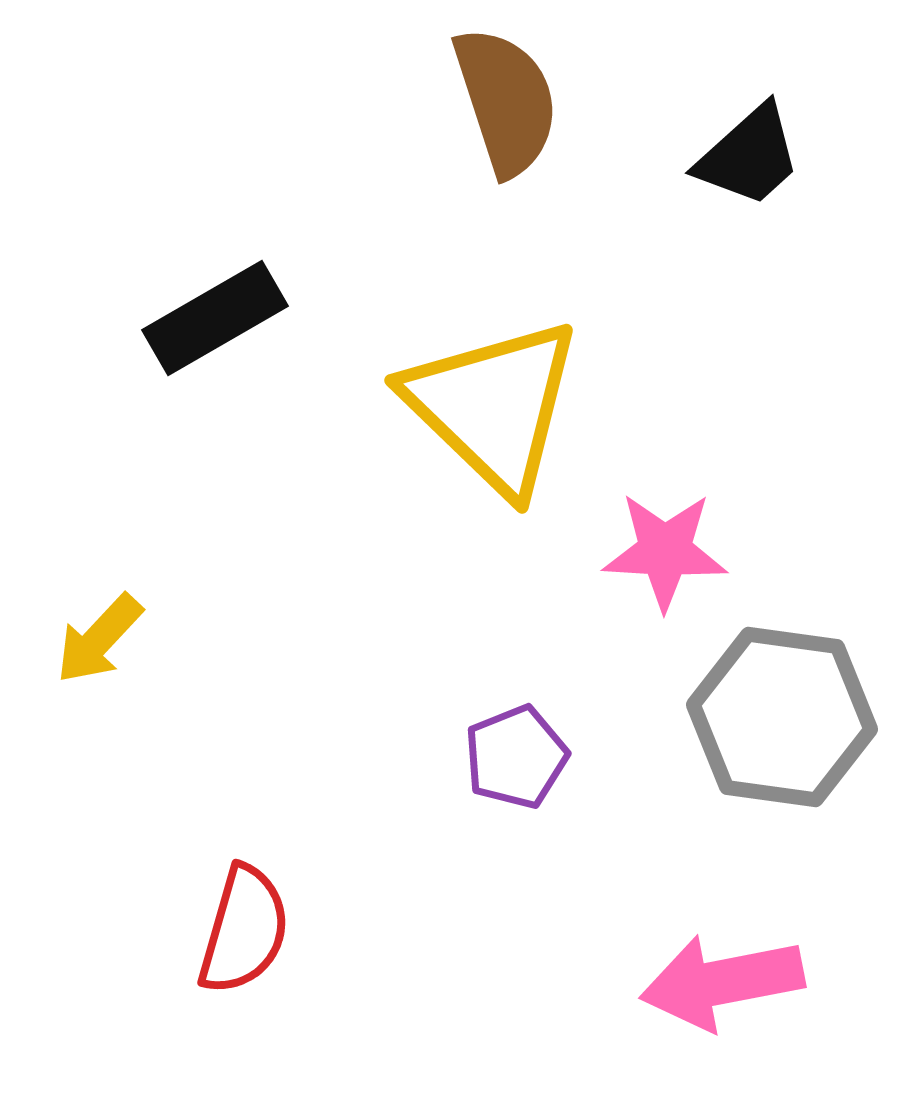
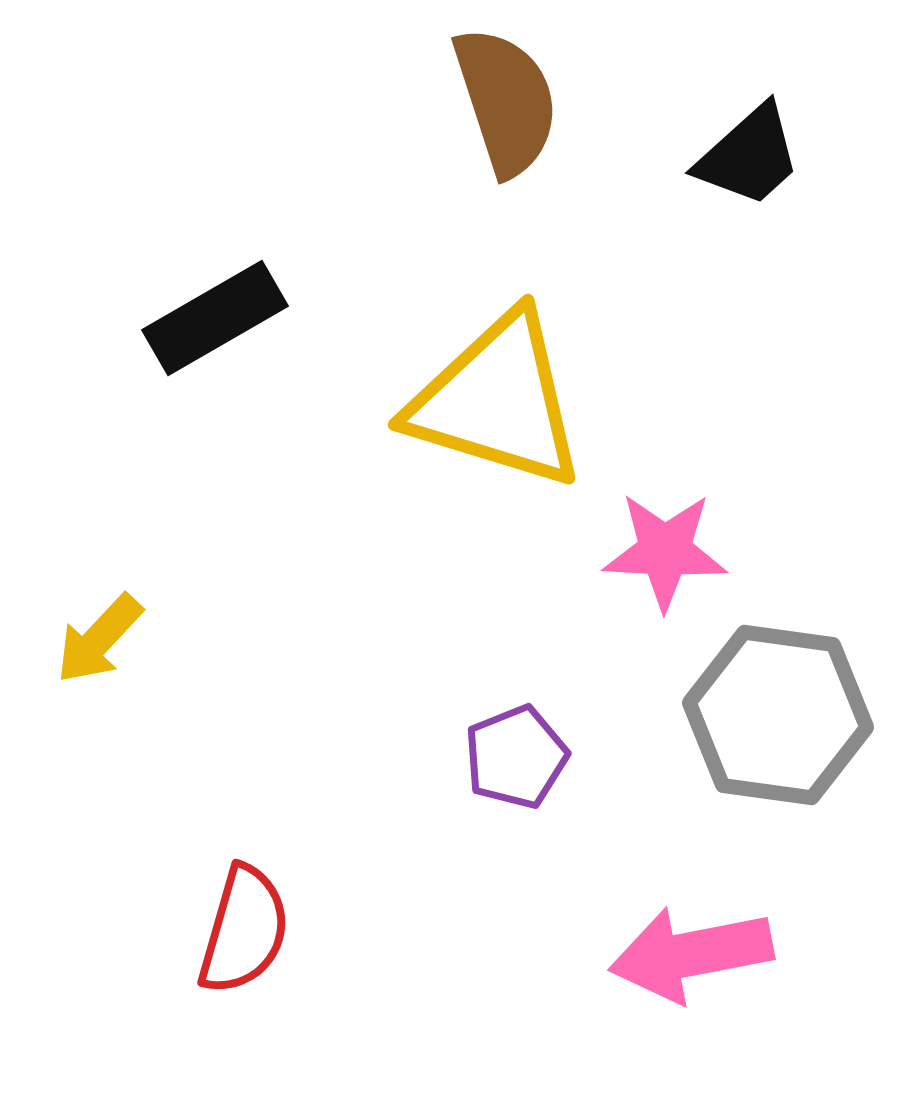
yellow triangle: moved 4 px right, 5 px up; rotated 27 degrees counterclockwise
gray hexagon: moved 4 px left, 2 px up
pink arrow: moved 31 px left, 28 px up
